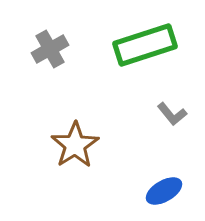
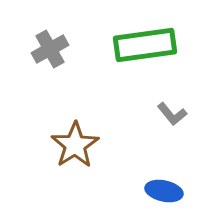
green rectangle: rotated 10 degrees clockwise
blue ellipse: rotated 42 degrees clockwise
